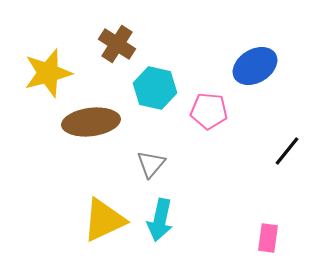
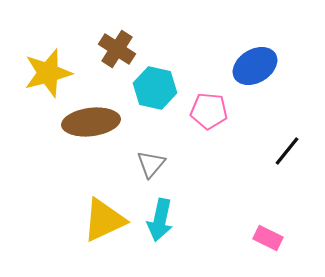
brown cross: moved 5 px down
pink rectangle: rotated 72 degrees counterclockwise
